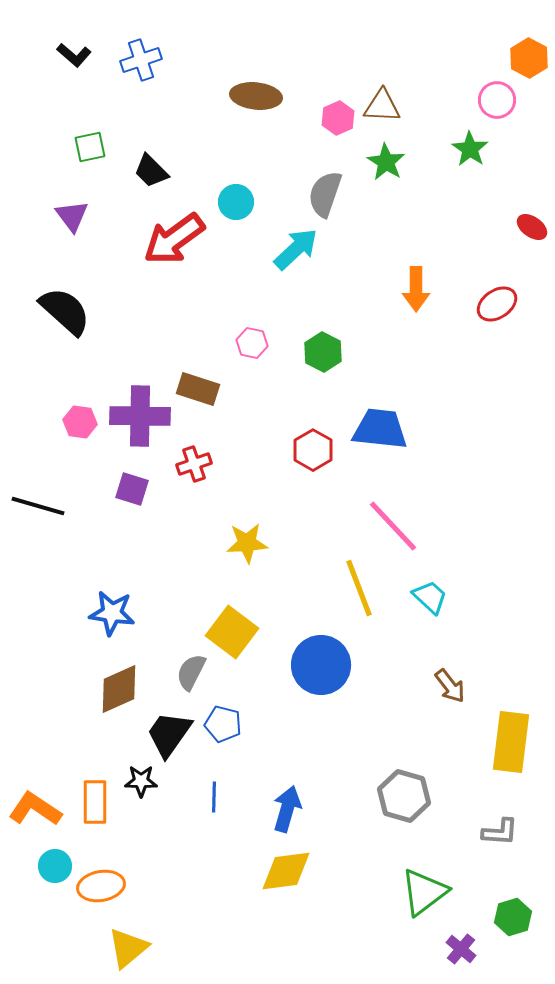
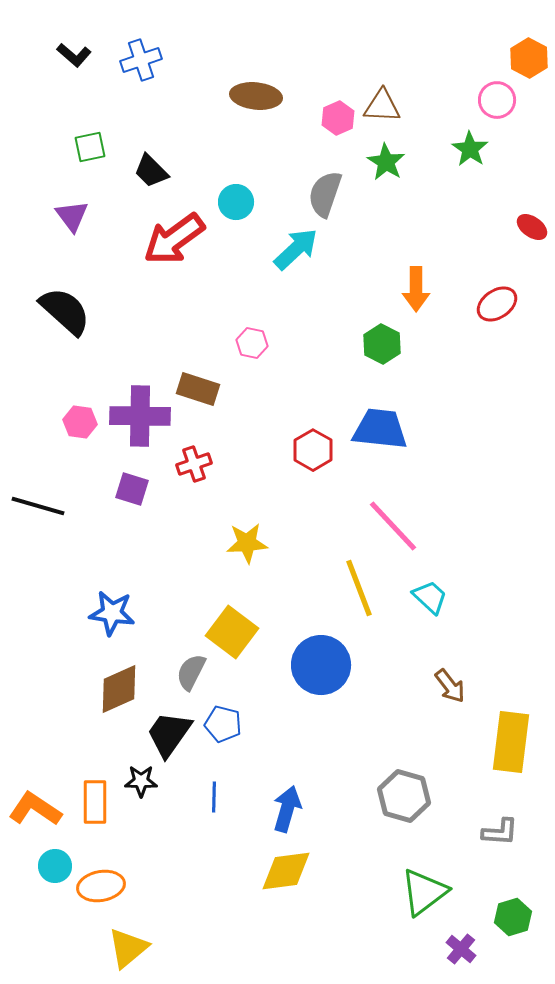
green hexagon at (323, 352): moved 59 px right, 8 px up
